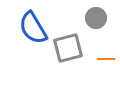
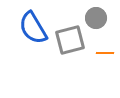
gray square: moved 2 px right, 8 px up
orange line: moved 1 px left, 6 px up
